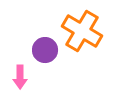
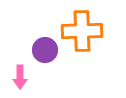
orange cross: rotated 33 degrees counterclockwise
